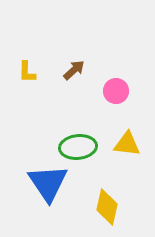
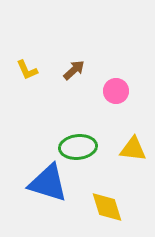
yellow L-shape: moved 2 px up; rotated 25 degrees counterclockwise
yellow triangle: moved 6 px right, 5 px down
blue triangle: rotated 39 degrees counterclockwise
yellow diamond: rotated 30 degrees counterclockwise
